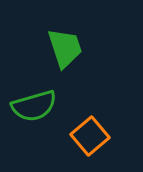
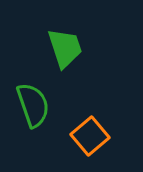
green semicircle: moved 1 px left, 1 px up; rotated 93 degrees counterclockwise
